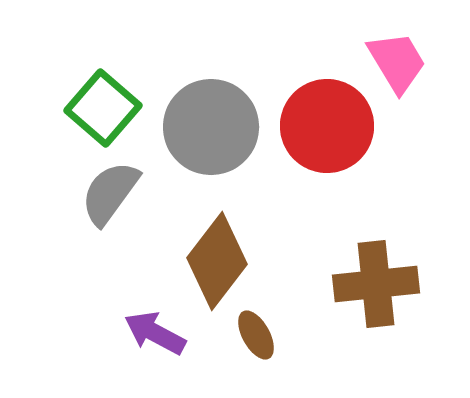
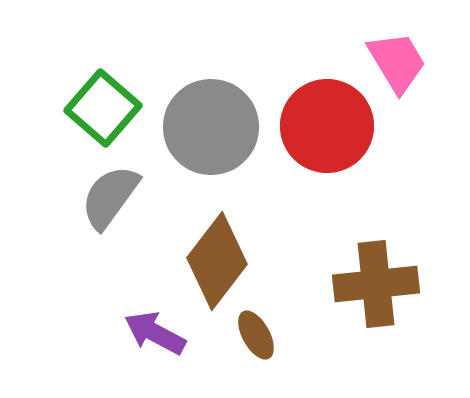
gray semicircle: moved 4 px down
